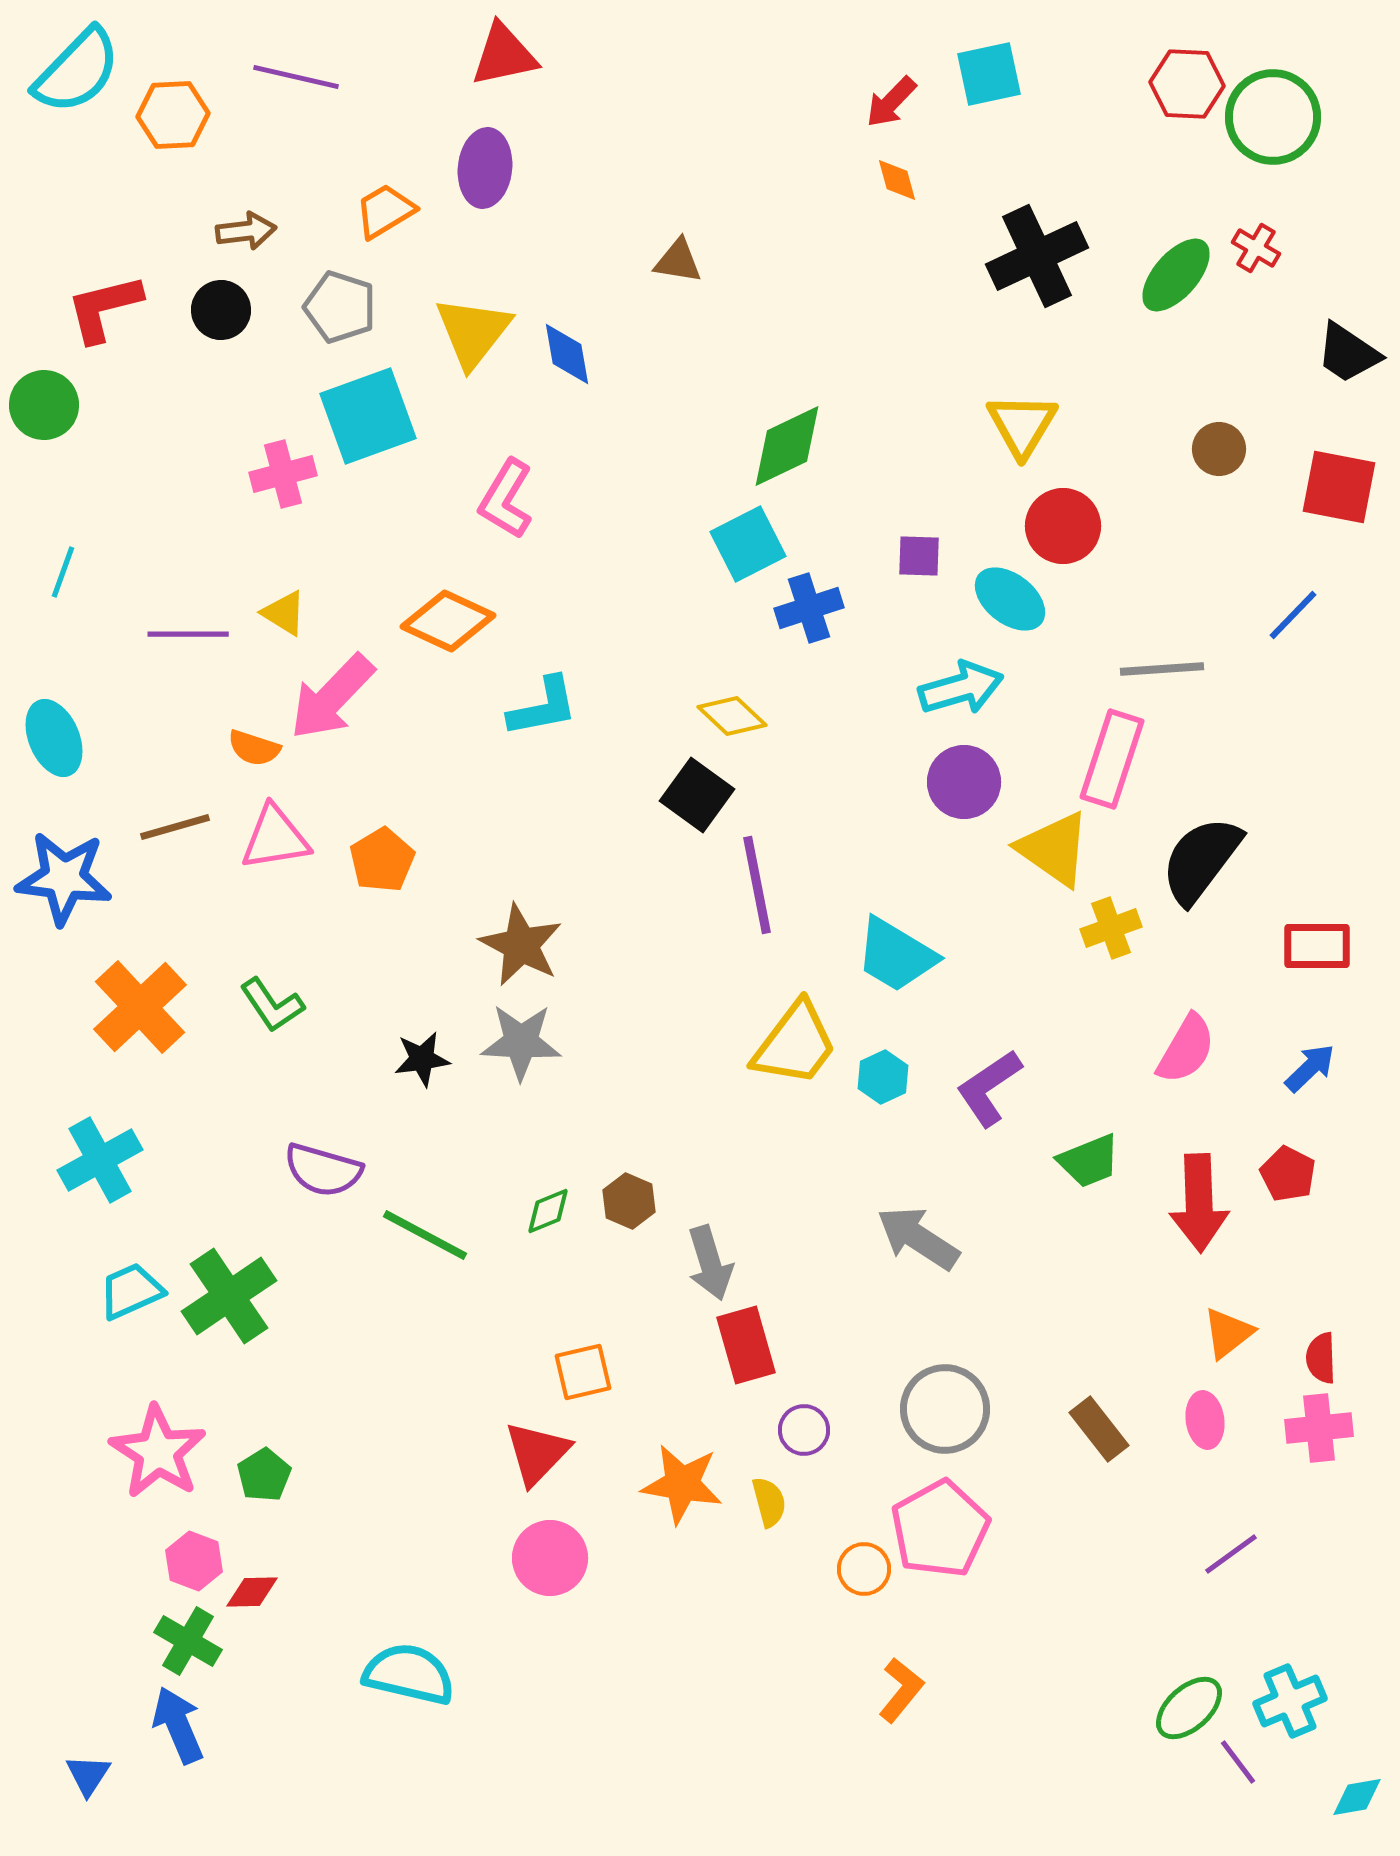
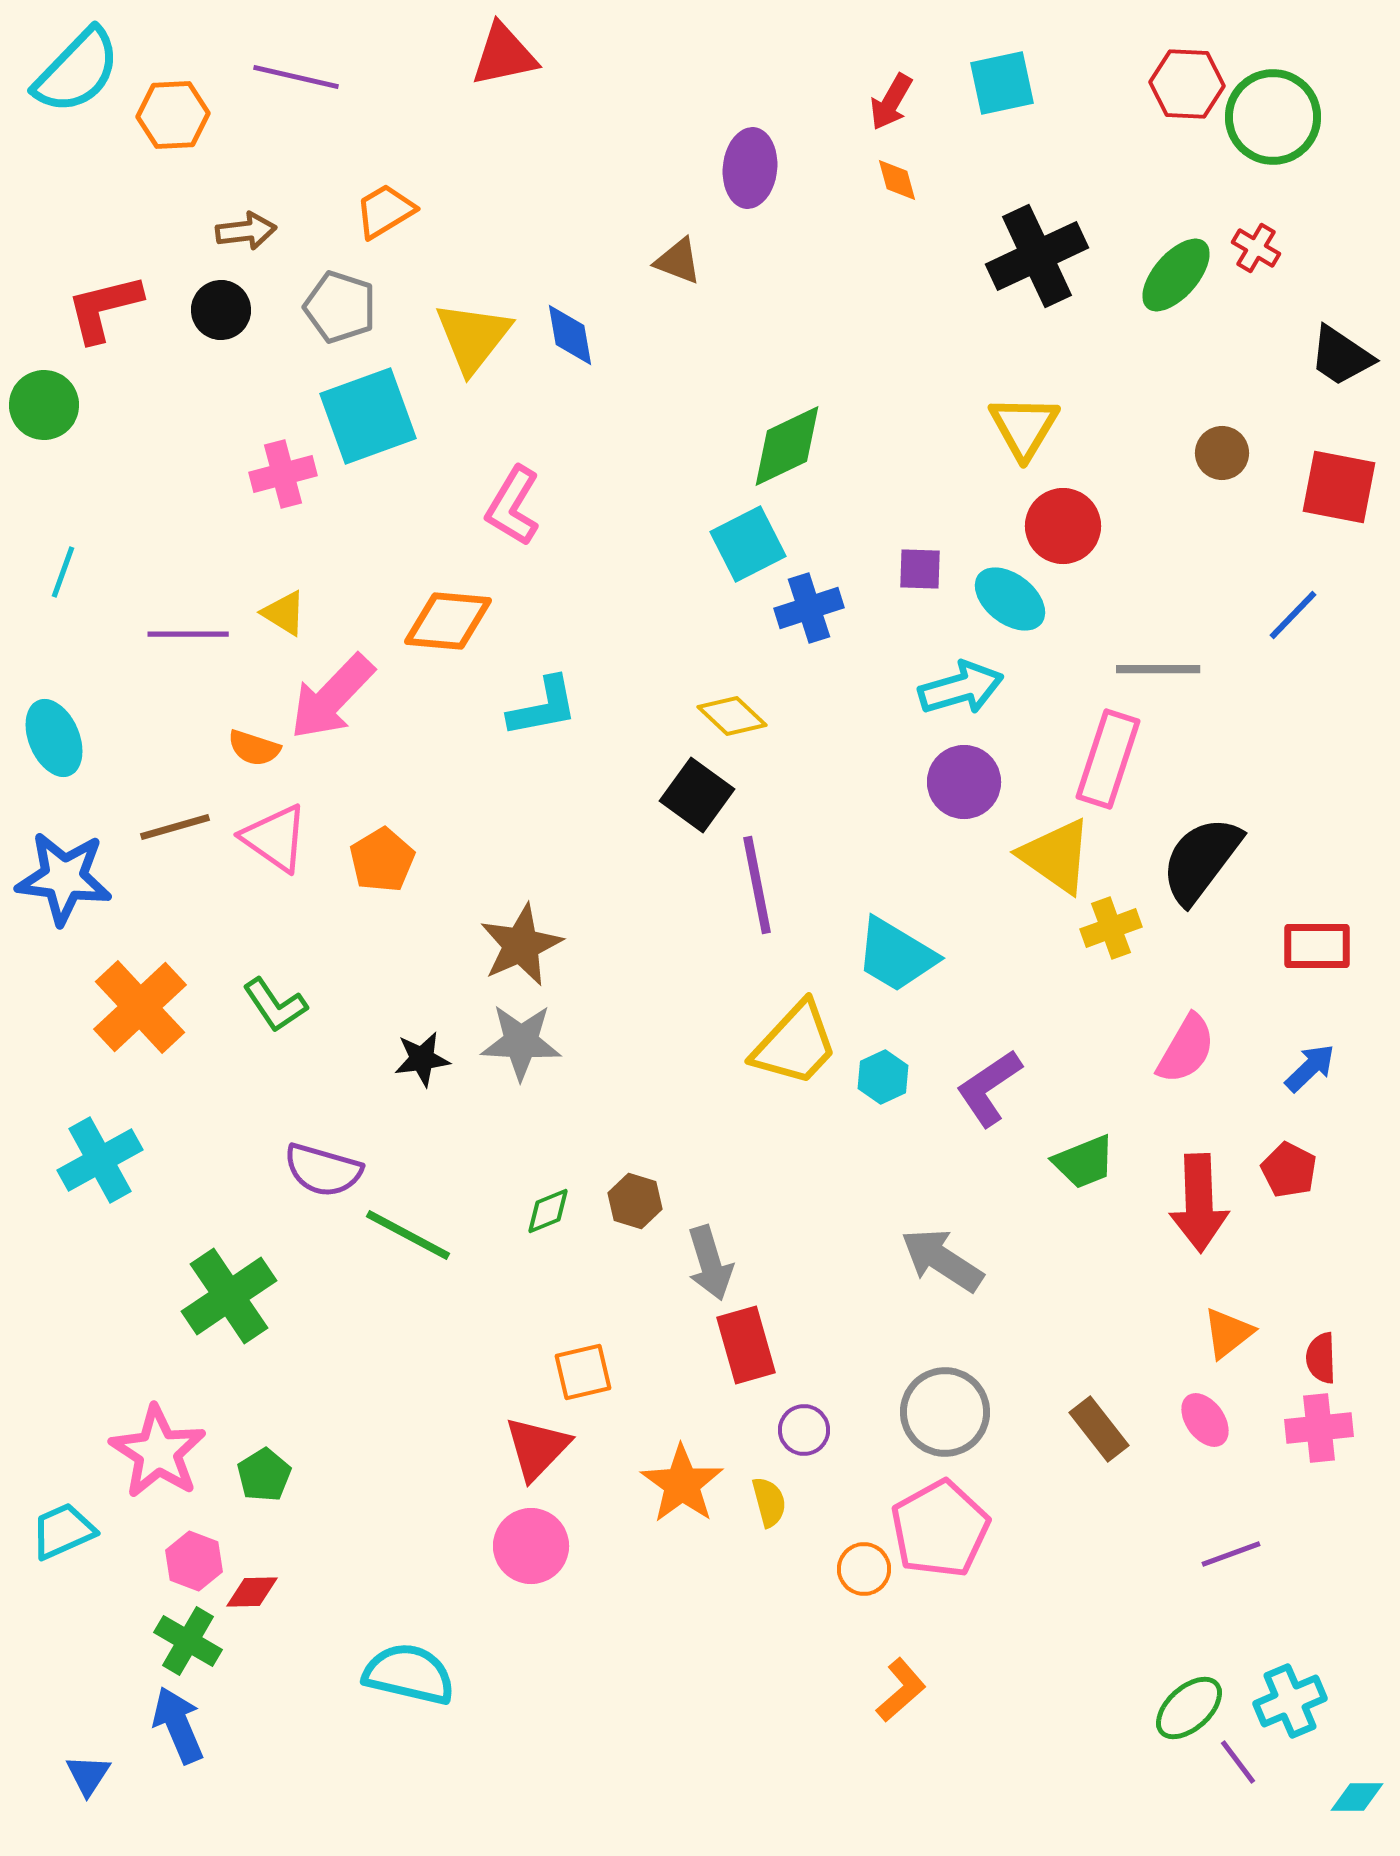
cyan square at (989, 74): moved 13 px right, 9 px down
red arrow at (891, 102): rotated 14 degrees counterclockwise
purple ellipse at (485, 168): moved 265 px right
brown triangle at (678, 261): rotated 12 degrees clockwise
yellow triangle at (473, 332): moved 5 px down
black trapezoid at (1348, 353): moved 7 px left, 3 px down
blue diamond at (567, 354): moved 3 px right, 19 px up
yellow triangle at (1022, 425): moved 2 px right, 2 px down
brown circle at (1219, 449): moved 3 px right, 4 px down
pink L-shape at (506, 499): moved 7 px right, 7 px down
purple square at (919, 556): moved 1 px right, 13 px down
orange diamond at (448, 621): rotated 20 degrees counterclockwise
gray line at (1162, 669): moved 4 px left; rotated 4 degrees clockwise
pink rectangle at (1112, 759): moved 4 px left
pink triangle at (275, 838): rotated 44 degrees clockwise
yellow triangle at (1054, 849): moved 2 px right, 7 px down
brown star at (521, 945): rotated 20 degrees clockwise
green L-shape at (272, 1005): moved 3 px right
yellow trapezoid at (795, 1044): rotated 6 degrees clockwise
green trapezoid at (1089, 1161): moved 5 px left, 1 px down
red pentagon at (1288, 1174): moved 1 px right, 4 px up
brown hexagon at (629, 1201): moved 6 px right; rotated 6 degrees counterclockwise
green line at (425, 1235): moved 17 px left
gray arrow at (918, 1238): moved 24 px right, 22 px down
cyan trapezoid at (131, 1291): moved 68 px left, 240 px down
gray circle at (945, 1409): moved 3 px down
pink ellipse at (1205, 1420): rotated 28 degrees counterclockwise
red triangle at (537, 1453): moved 5 px up
orange star at (682, 1484): rotated 26 degrees clockwise
purple line at (1231, 1554): rotated 16 degrees clockwise
pink circle at (550, 1558): moved 19 px left, 12 px up
orange L-shape at (901, 1690): rotated 10 degrees clockwise
cyan diamond at (1357, 1797): rotated 10 degrees clockwise
